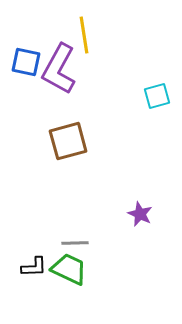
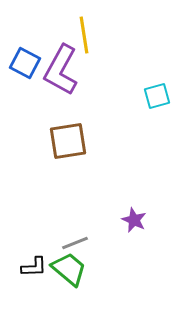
blue square: moved 1 px left, 1 px down; rotated 16 degrees clockwise
purple L-shape: moved 2 px right, 1 px down
brown square: rotated 6 degrees clockwise
purple star: moved 6 px left, 6 px down
gray line: rotated 20 degrees counterclockwise
green trapezoid: rotated 15 degrees clockwise
